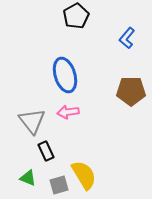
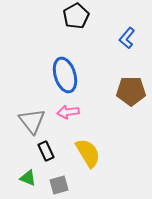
yellow semicircle: moved 4 px right, 22 px up
